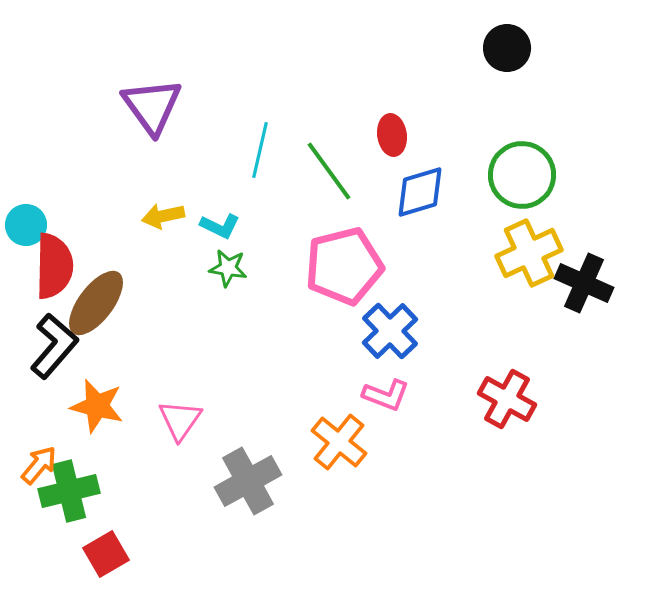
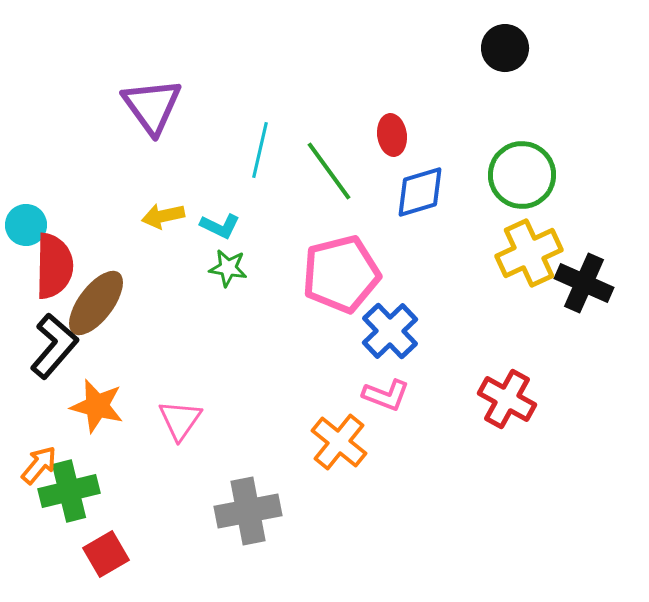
black circle: moved 2 px left
pink pentagon: moved 3 px left, 8 px down
gray cross: moved 30 px down; rotated 18 degrees clockwise
